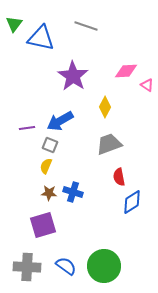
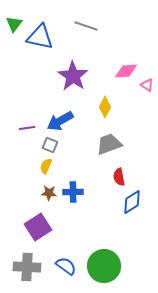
blue triangle: moved 1 px left, 1 px up
blue cross: rotated 18 degrees counterclockwise
purple square: moved 5 px left, 2 px down; rotated 16 degrees counterclockwise
